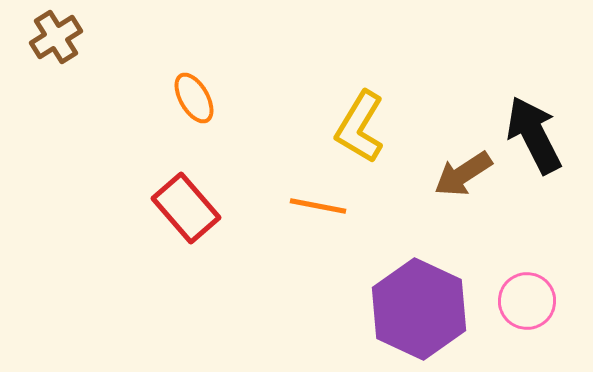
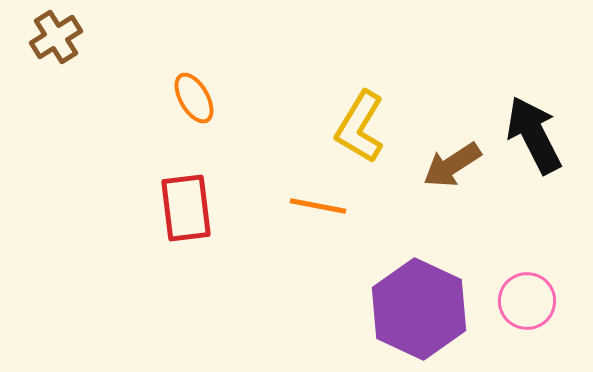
brown arrow: moved 11 px left, 9 px up
red rectangle: rotated 34 degrees clockwise
